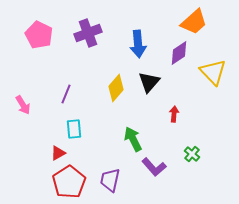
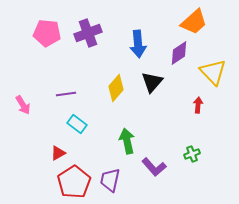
pink pentagon: moved 8 px right, 2 px up; rotated 20 degrees counterclockwise
black triangle: moved 3 px right
purple line: rotated 60 degrees clockwise
red arrow: moved 24 px right, 9 px up
cyan rectangle: moved 3 px right, 5 px up; rotated 48 degrees counterclockwise
green arrow: moved 6 px left, 2 px down; rotated 15 degrees clockwise
green cross: rotated 28 degrees clockwise
red pentagon: moved 5 px right
